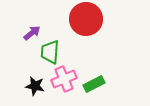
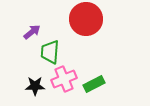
purple arrow: moved 1 px up
black star: rotated 12 degrees counterclockwise
